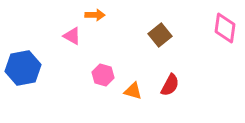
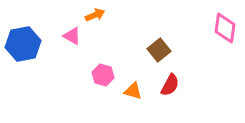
orange arrow: rotated 24 degrees counterclockwise
brown square: moved 1 px left, 15 px down
blue hexagon: moved 24 px up
